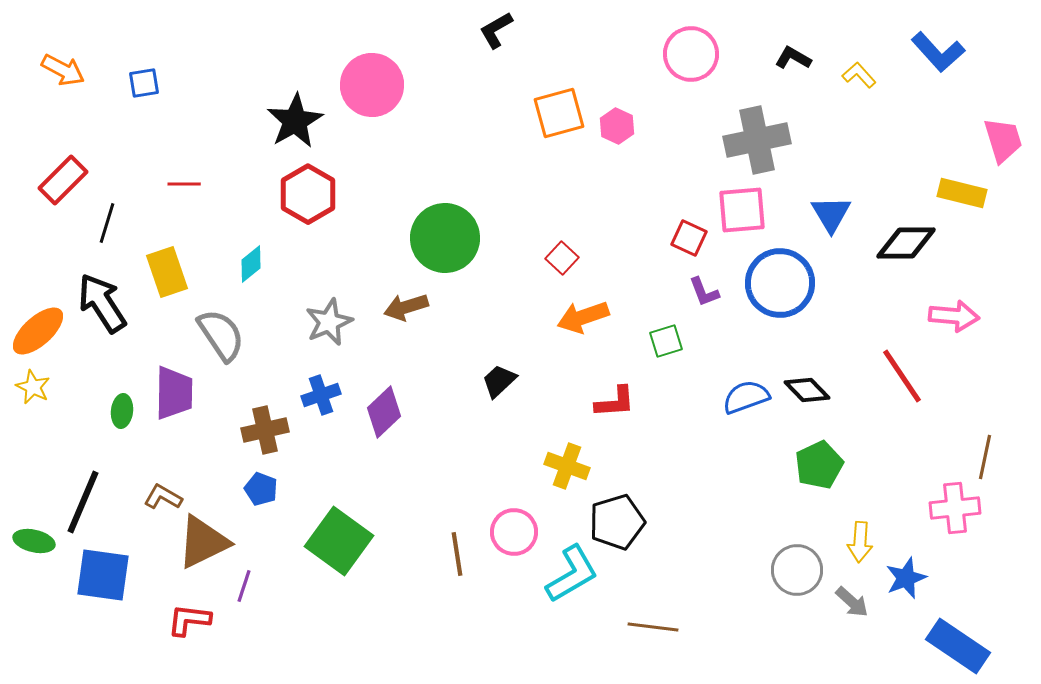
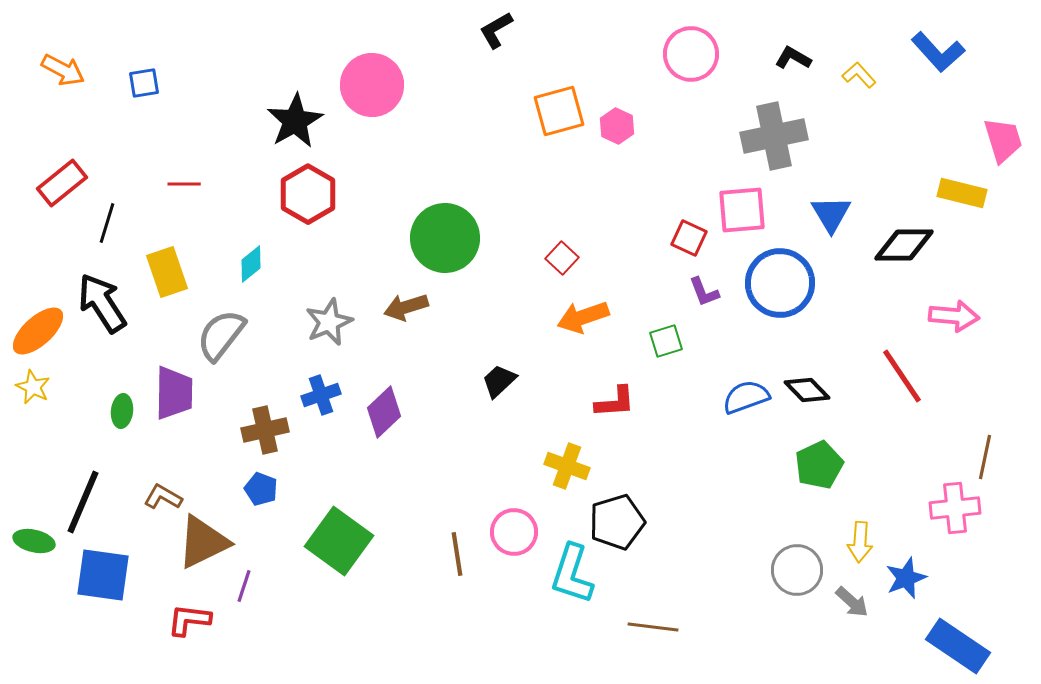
orange square at (559, 113): moved 2 px up
gray cross at (757, 140): moved 17 px right, 4 px up
red rectangle at (63, 180): moved 1 px left, 3 px down; rotated 6 degrees clockwise
black diamond at (906, 243): moved 2 px left, 2 px down
gray semicircle at (221, 335): rotated 108 degrees counterclockwise
cyan L-shape at (572, 574): rotated 138 degrees clockwise
